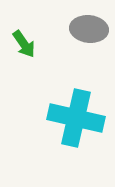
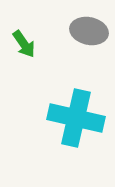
gray ellipse: moved 2 px down; rotated 6 degrees clockwise
